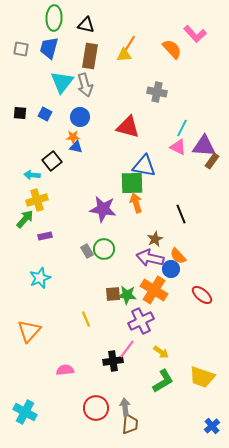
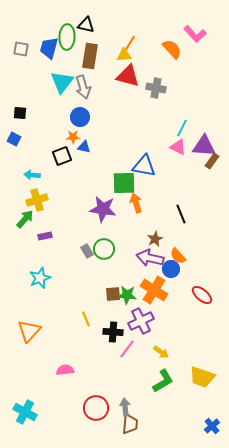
green ellipse at (54, 18): moved 13 px right, 19 px down
gray arrow at (85, 85): moved 2 px left, 2 px down
gray cross at (157, 92): moved 1 px left, 4 px up
blue square at (45, 114): moved 31 px left, 25 px down
red triangle at (128, 127): moved 51 px up
blue triangle at (76, 147): moved 8 px right
black square at (52, 161): moved 10 px right, 5 px up; rotated 18 degrees clockwise
green square at (132, 183): moved 8 px left
black cross at (113, 361): moved 29 px up; rotated 12 degrees clockwise
